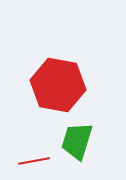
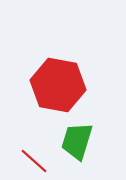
red line: rotated 52 degrees clockwise
